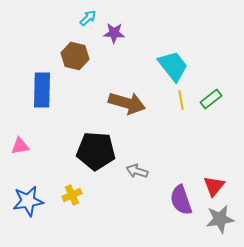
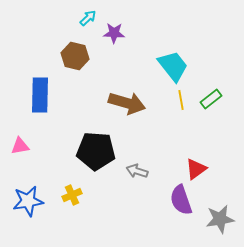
blue rectangle: moved 2 px left, 5 px down
red triangle: moved 18 px left, 17 px up; rotated 15 degrees clockwise
